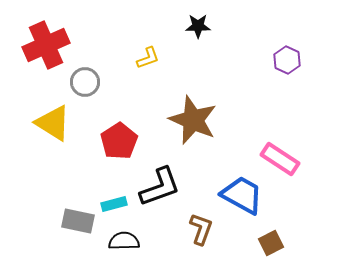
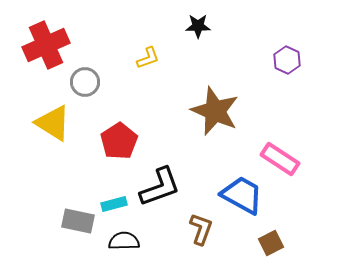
brown star: moved 22 px right, 9 px up
